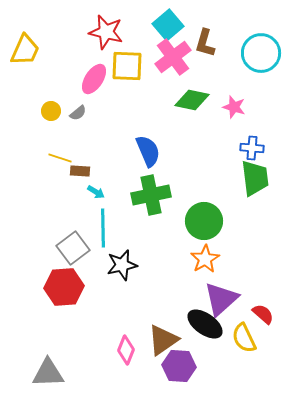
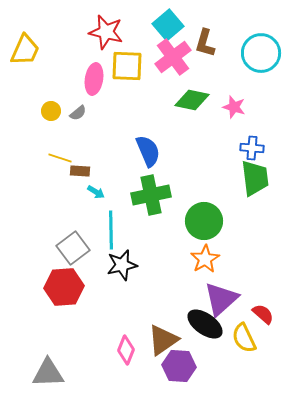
pink ellipse: rotated 24 degrees counterclockwise
cyan line: moved 8 px right, 2 px down
